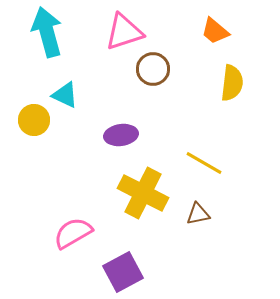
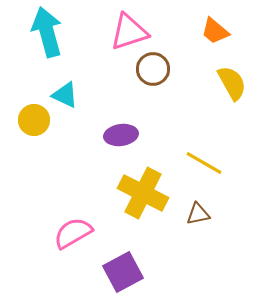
pink triangle: moved 5 px right
yellow semicircle: rotated 36 degrees counterclockwise
